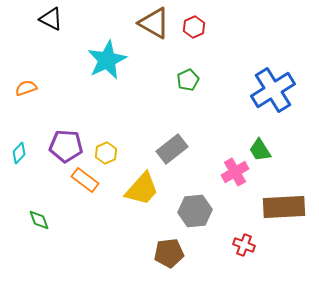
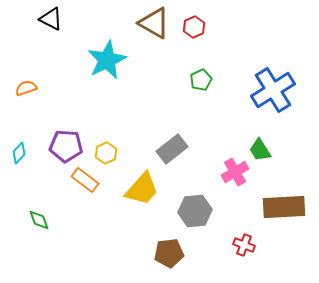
green pentagon: moved 13 px right
